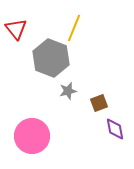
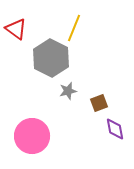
red triangle: rotated 15 degrees counterclockwise
gray hexagon: rotated 6 degrees clockwise
